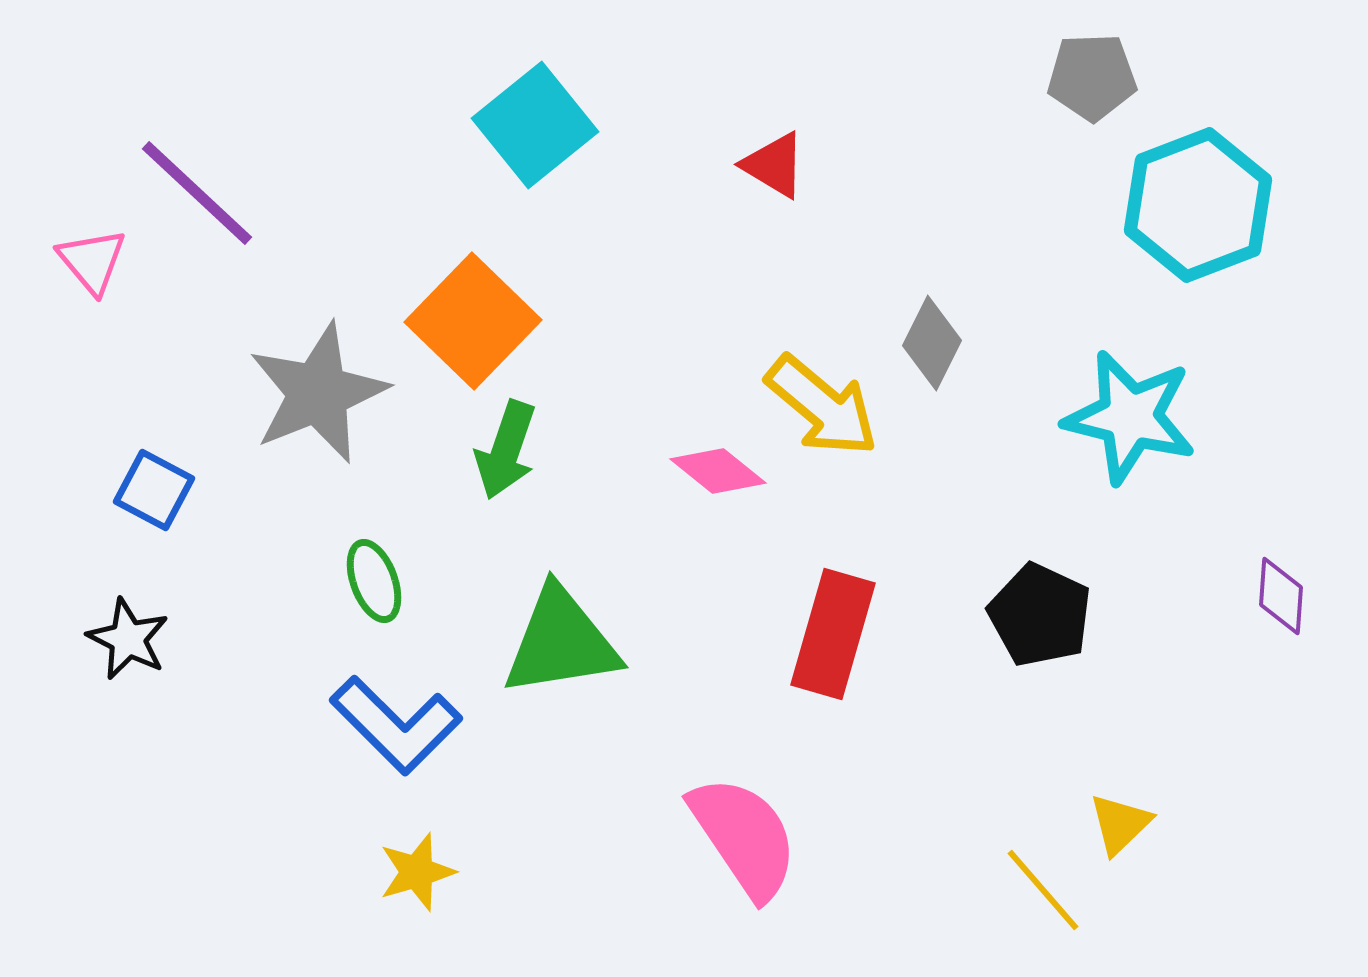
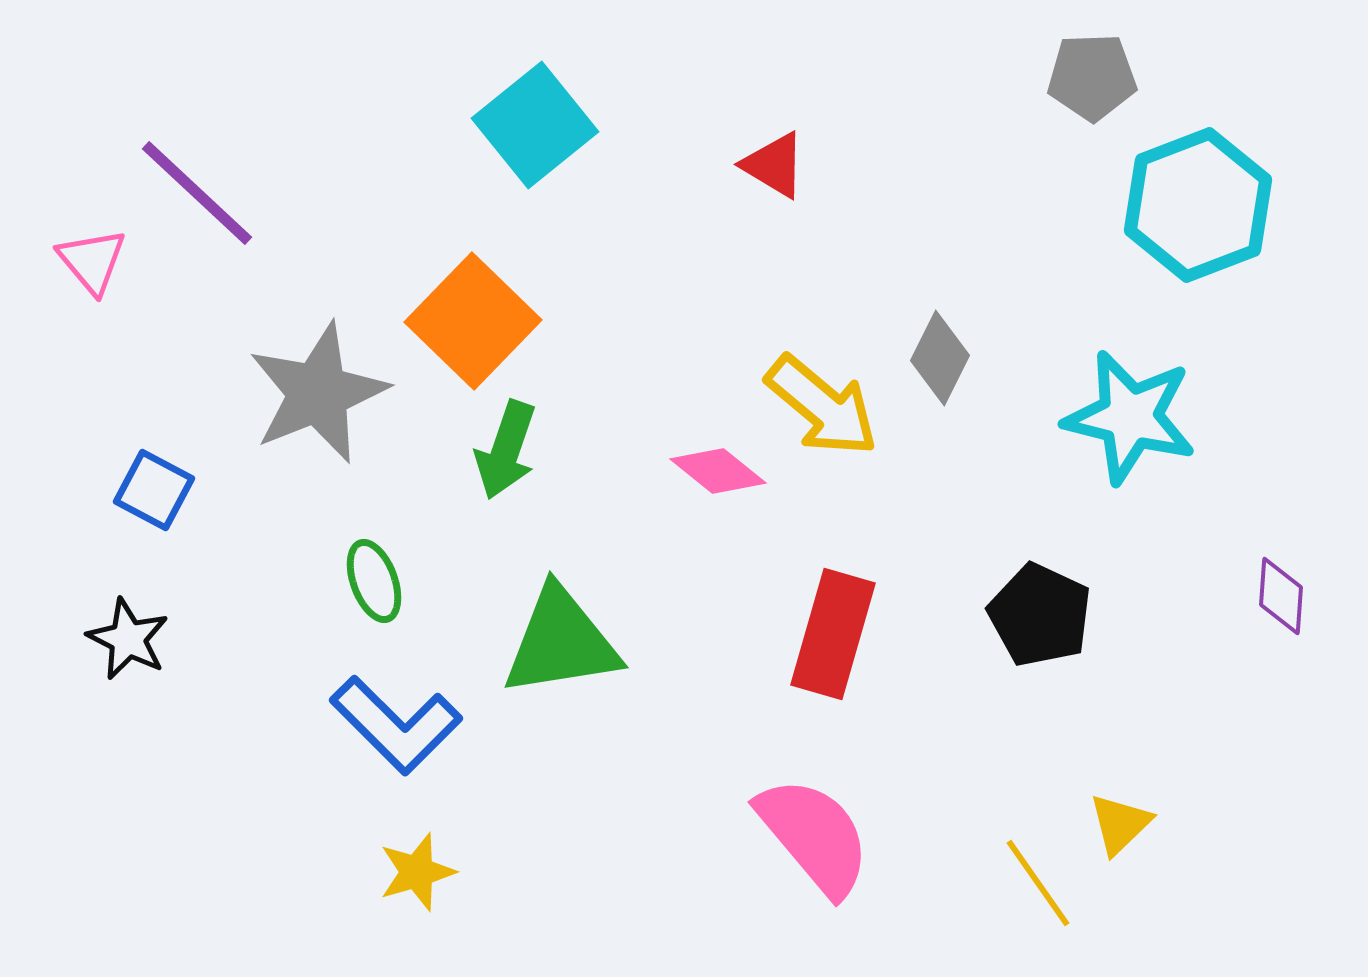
gray diamond: moved 8 px right, 15 px down
pink semicircle: moved 70 px right, 1 px up; rotated 6 degrees counterclockwise
yellow line: moved 5 px left, 7 px up; rotated 6 degrees clockwise
